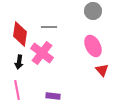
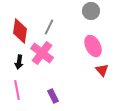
gray circle: moved 2 px left
gray line: rotated 63 degrees counterclockwise
red diamond: moved 3 px up
purple rectangle: rotated 56 degrees clockwise
